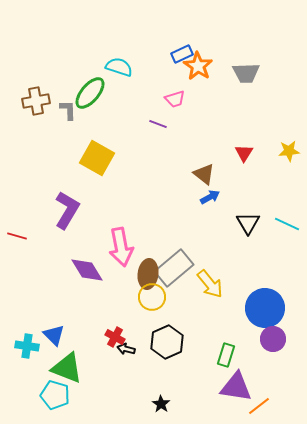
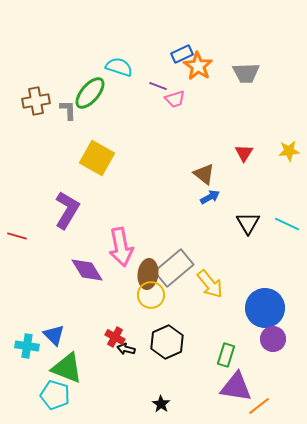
purple line: moved 38 px up
yellow circle: moved 1 px left, 2 px up
